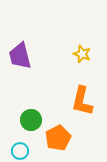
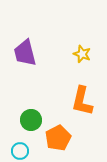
purple trapezoid: moved 5 px right, 3 px up
